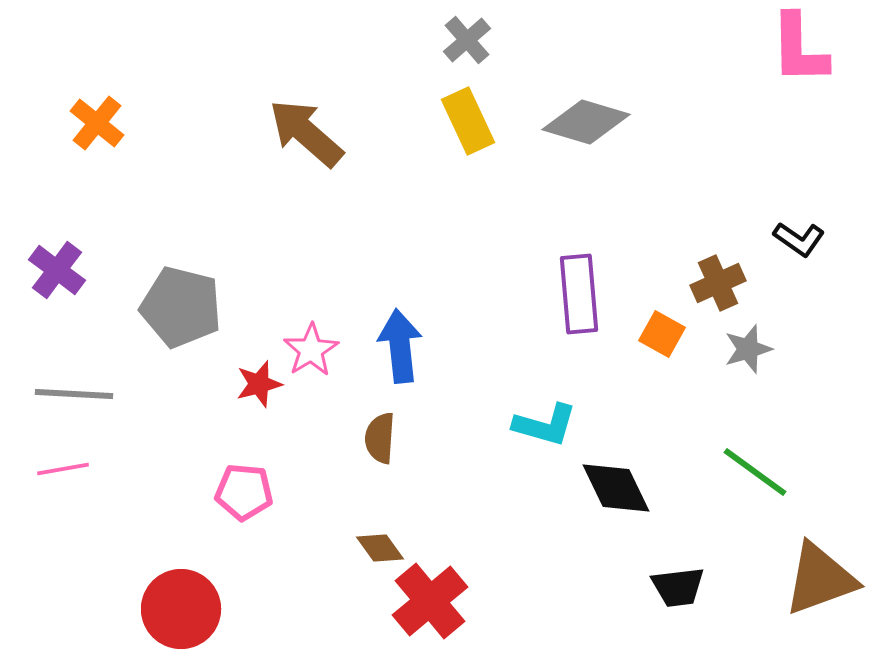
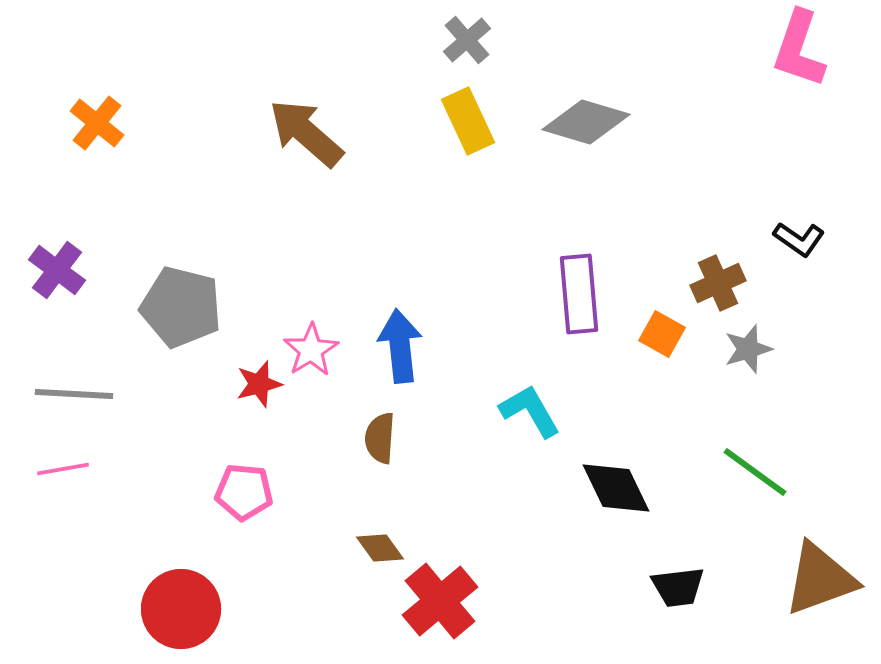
pink L-shape: rotated 20 degrees clockwise
cyan L-shape: moved 15 px left, 14 px up; rotated 136 degrees counterclockwise
red cross: moved 10 px right
